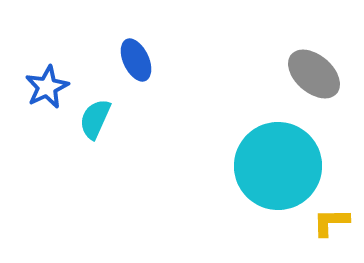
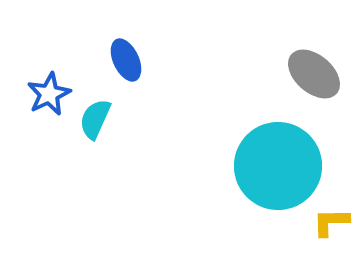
blue ellipse: moved 10 px left
blue star: moved 2 px right, 7 px down
